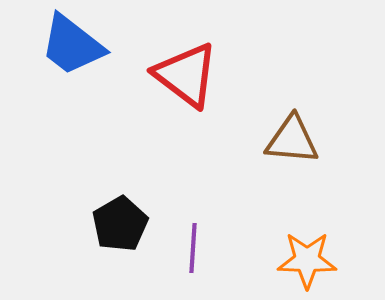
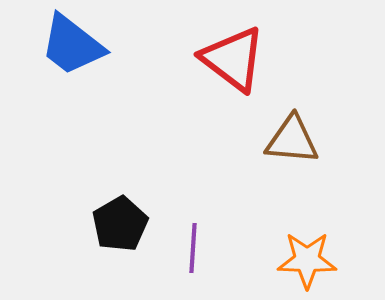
red triangle: moved 47 px right, 16 px up
